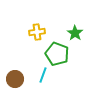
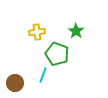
green star: moved 1 px right, 2 px up
brown circle: moved 4 px down
